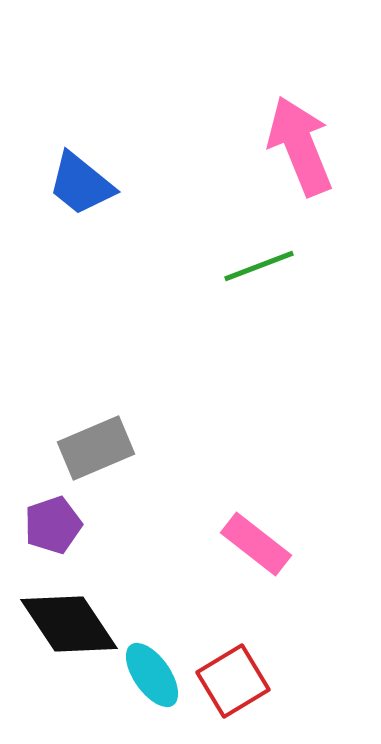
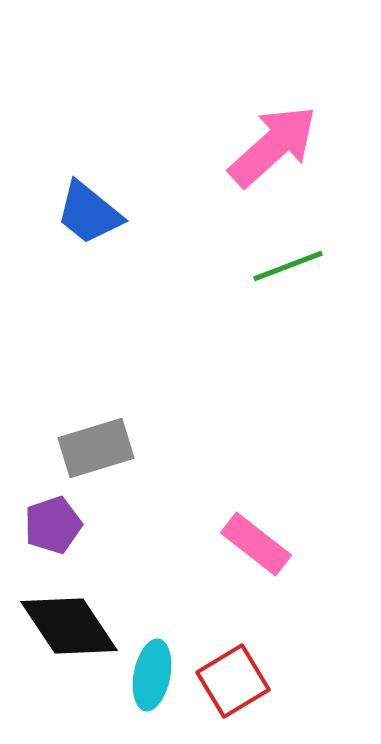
pink arrow: moved 27 px left; rotated 70 degrees clockwise
blue trapezoid: moved 8 px right, 29 px down
green line: moved 29 px right
gray rectangle: rotated 6 degrees clockwise
black diamond: moved 2 px down
cyan ellipse: rotated 46 degrees clockwise
